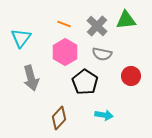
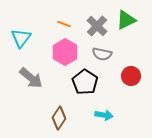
green triangle: rotated 20 degrees counterclockwise
gray arrow: rotated 35 degrees counterclockwise
brown diamond: rotated 10 degrees counterclockwise
